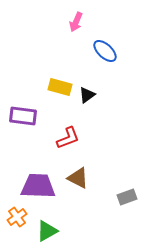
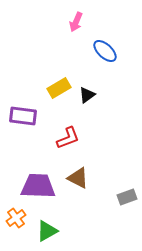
yellow rectangle: moved 1 px left, 1 px down; rotated 45 degrees counterclockwise
orange cross: moved 1 px left, 1 px down
